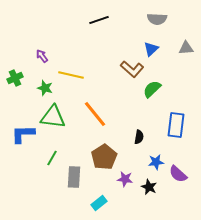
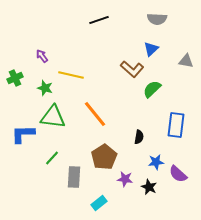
gray triangle: moved 13 px down; rotated 14 degrees clockwise
green line: rotated 14 degrees clockwise
